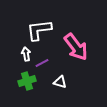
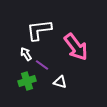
white arrow: rotated 24 degrees counterclockwise
purple line: moved 2 px down; rotated 64 degrees clockwise
